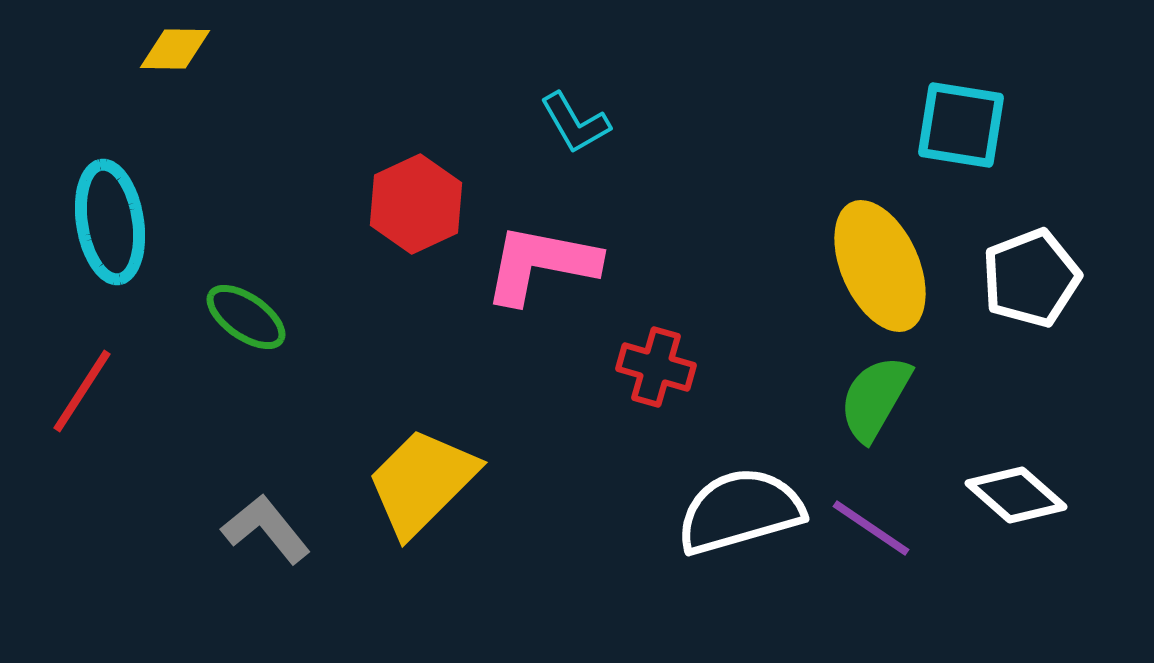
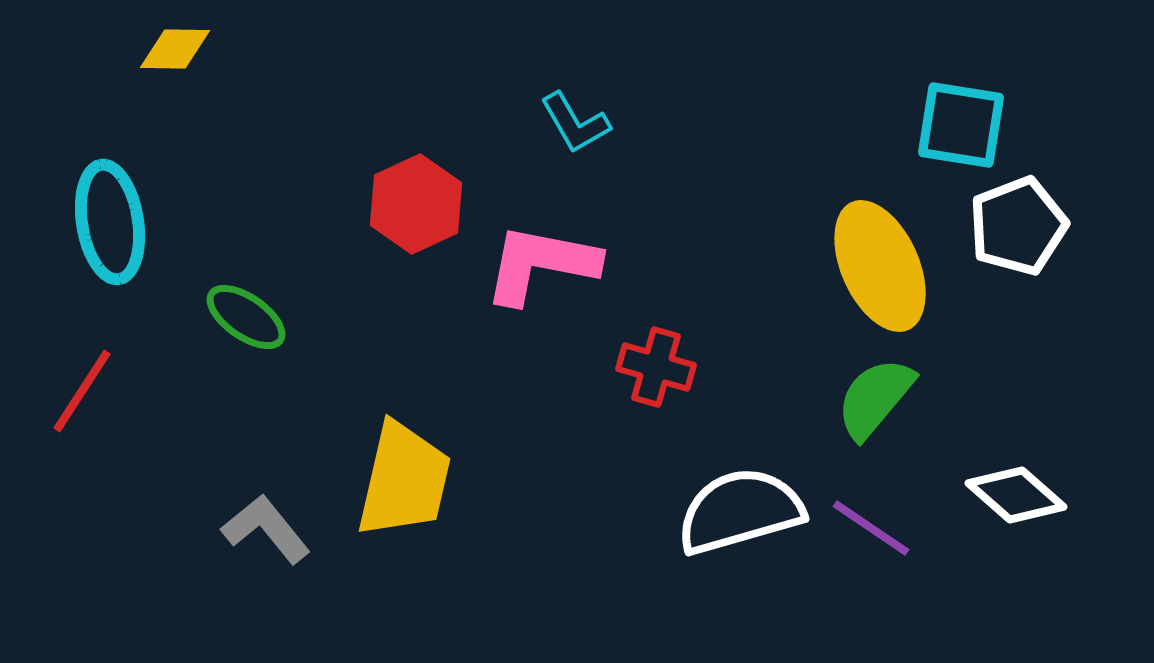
white pentagon: moved 13 px left, 52 px up
green semicircle: rotated 10 degrees clockwise
yellow trapezoid: moved 18 px left, 2 px up; rotated 148 degrees clockwise
